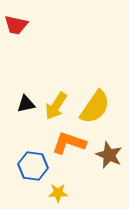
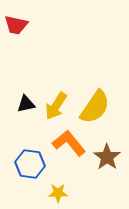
orange L-shape: rotated 32 degrees clockwise
brown star: moved 2 px left, 2 px down; rotated 12 degrees clockwise
blue hexagon: moved 3 px left, 2 px up
